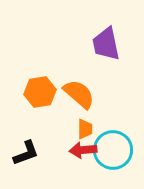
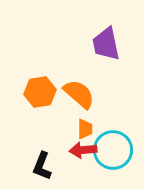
black L-shape: moved 16 px right, 13 px down; rotated 132 degrees clockwise
